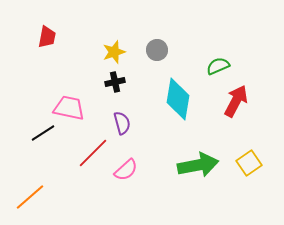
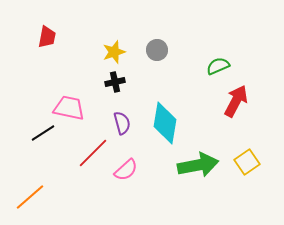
cyan diamond: moved 13 px left, 24 px down
yellow square: moved 2 px left, 1 px up
